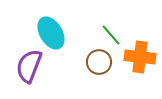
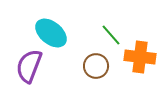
cyan ellipse: rotated 20 degrees counterclockwise
brown circle: moved 3 px left, 4 px down
